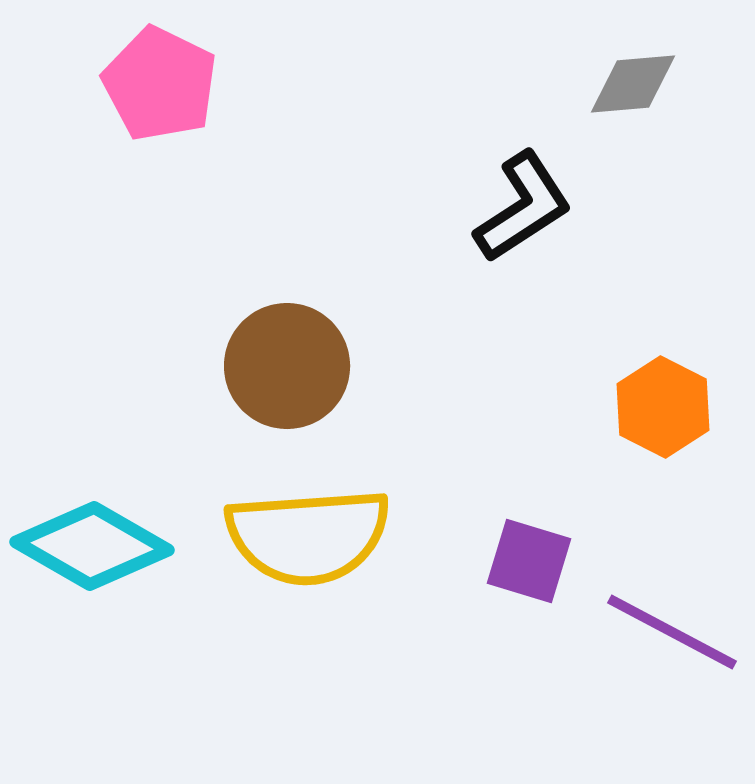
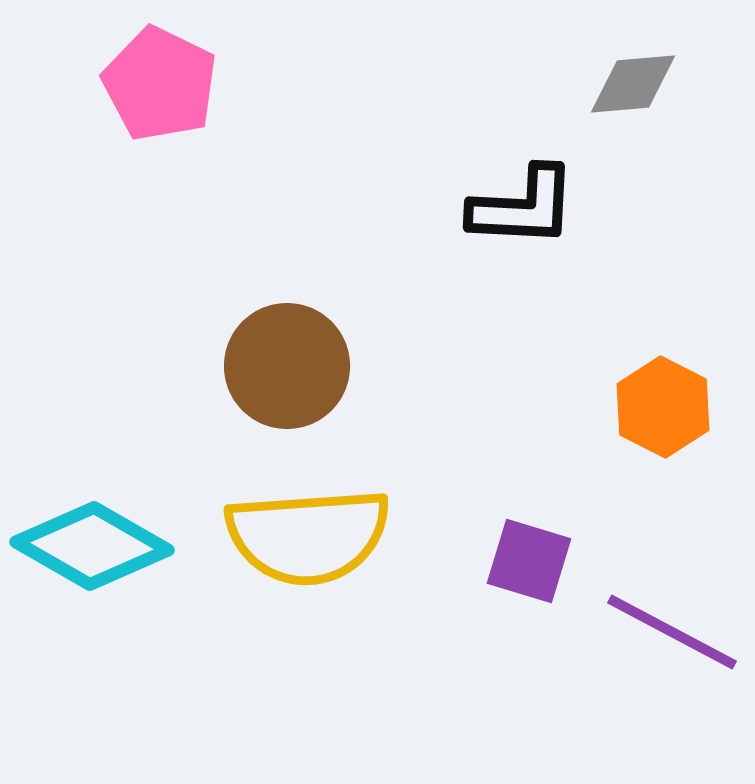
black L-shape: rotated 36 degrees clockwise
